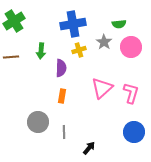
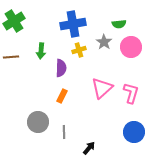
orange rectangle: rotated 16 degrees clockwise
